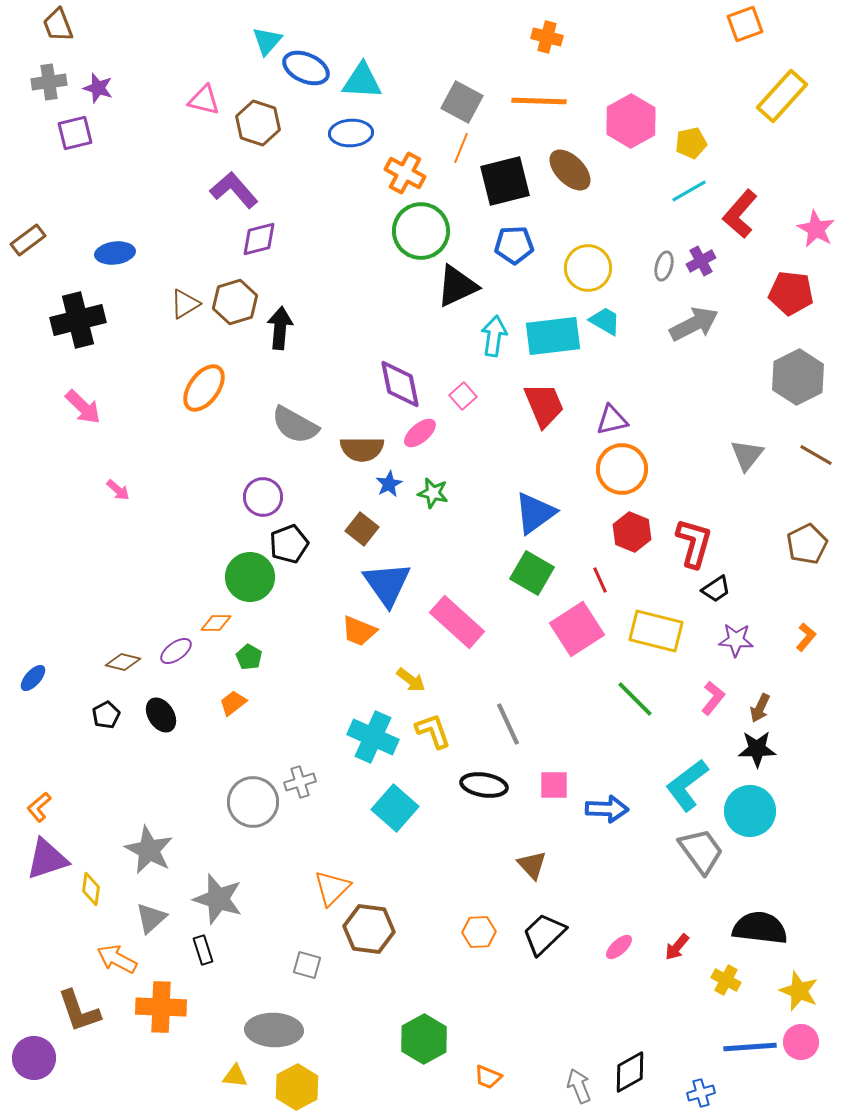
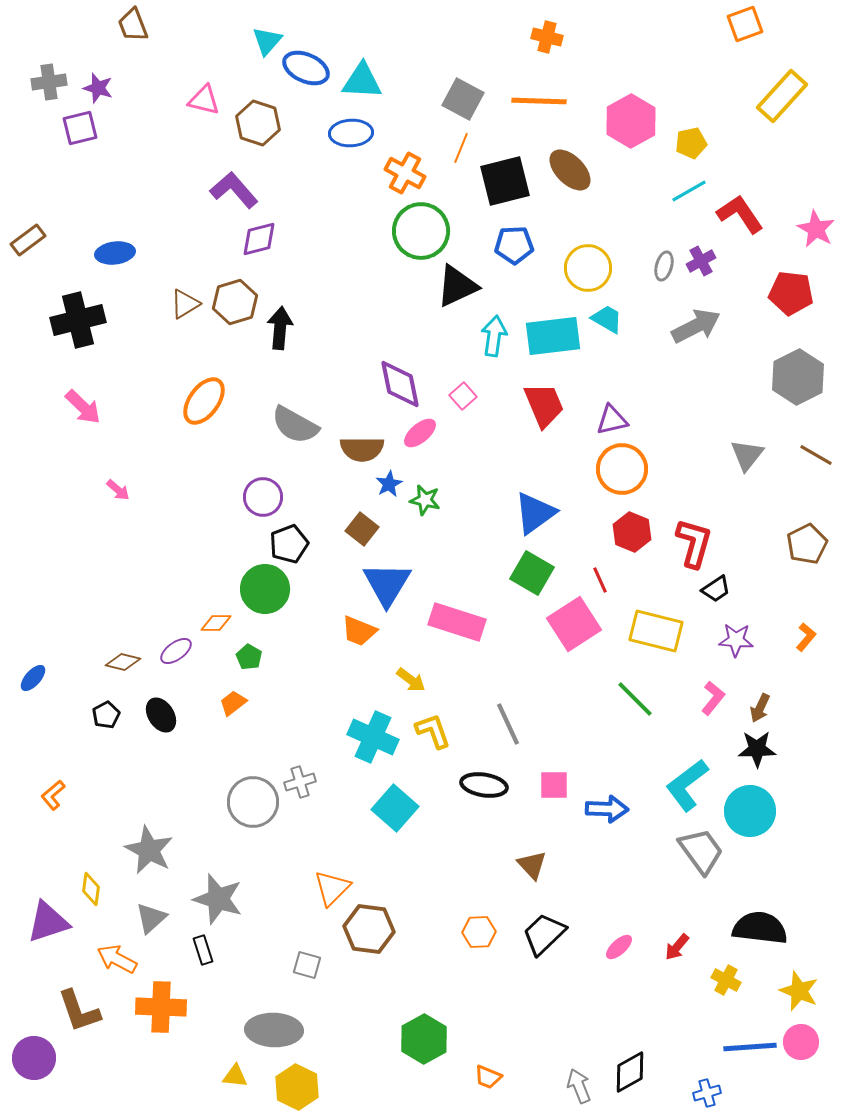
brown trapezoid at (58, 25): moved 75 px right
gray square at (462, 102): moved 1 px right, 3 px up
purple square at (75, 133): moved 5 px right, 5 px up
red L-shape at (740, 214): rotated 105 degrees clockwise
cyan trapezoid at (605, 321): moved 2 px right, 2 px up
gray arrow at (694, 324): moved 2 px right, 2 px down
orange ellipse at (204, 388): moved 13 px down
green star at (433, 493): moved 8 px left, 7 px down
green circle at (250, 577): moved 15 px right, 12 px down
blue triangle at (387, 584): rotated 6 degrees clockwise
pink rectangle at (457, 622): rotated 24 degrees counterclockwise
pink square at (577, 629): moved 3 px left, 5 px up
orange L-shape at (39, 807): moved 14 px right, 12 px up
purple triangle at (47, 859): moved 1 px right, 63 px down
yellow hexagon at (297, 1087): rotated 6 degrees counterclockwise
blue cross at (701, 1093): moved 6 px right
